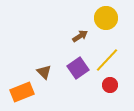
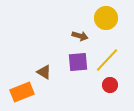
brown arrow: rotated 49 degrees clockwise
purple square: moved 6 px up; rotated 30 degrees clockwise
brown triangle: rotated 14 degrees counterclockwise
